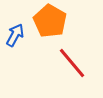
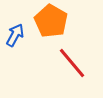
orange pentagon: moved 1 px right
